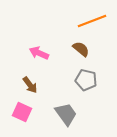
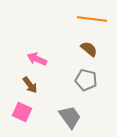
orange line: moved 2 px up; rotated 28 degrees clockwise
brown semicircle: moved 8 px right
pink arrow: moved 2 px left, 6 px down
gray trapezoid: moved 4 px right, 3 px down
